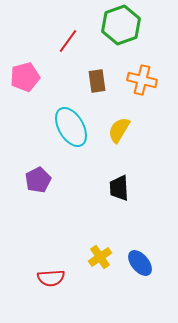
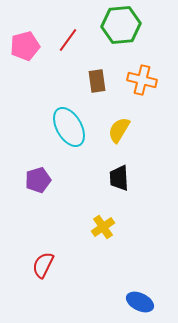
green hexagon: rotated 15 degrees clockwise
red line: moved 1 px up
pink pentagon: moved 31 px up
cyan ellipse: moved 2 px left
purple pentagon: rotated 10 degrees clockwise
black trapezoid: moved 10 px up
yellow cross: moved 3 px right, 30 px up
blue ellipse: moved 39 px down; rotated 24 degrees counterclockwise
red semicircle: moved 8 px left, 13 px up; rotated 120 degrees clockwise
